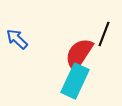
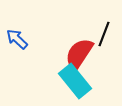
cyan rectangle: rotated 64 degrees counterclockwise
